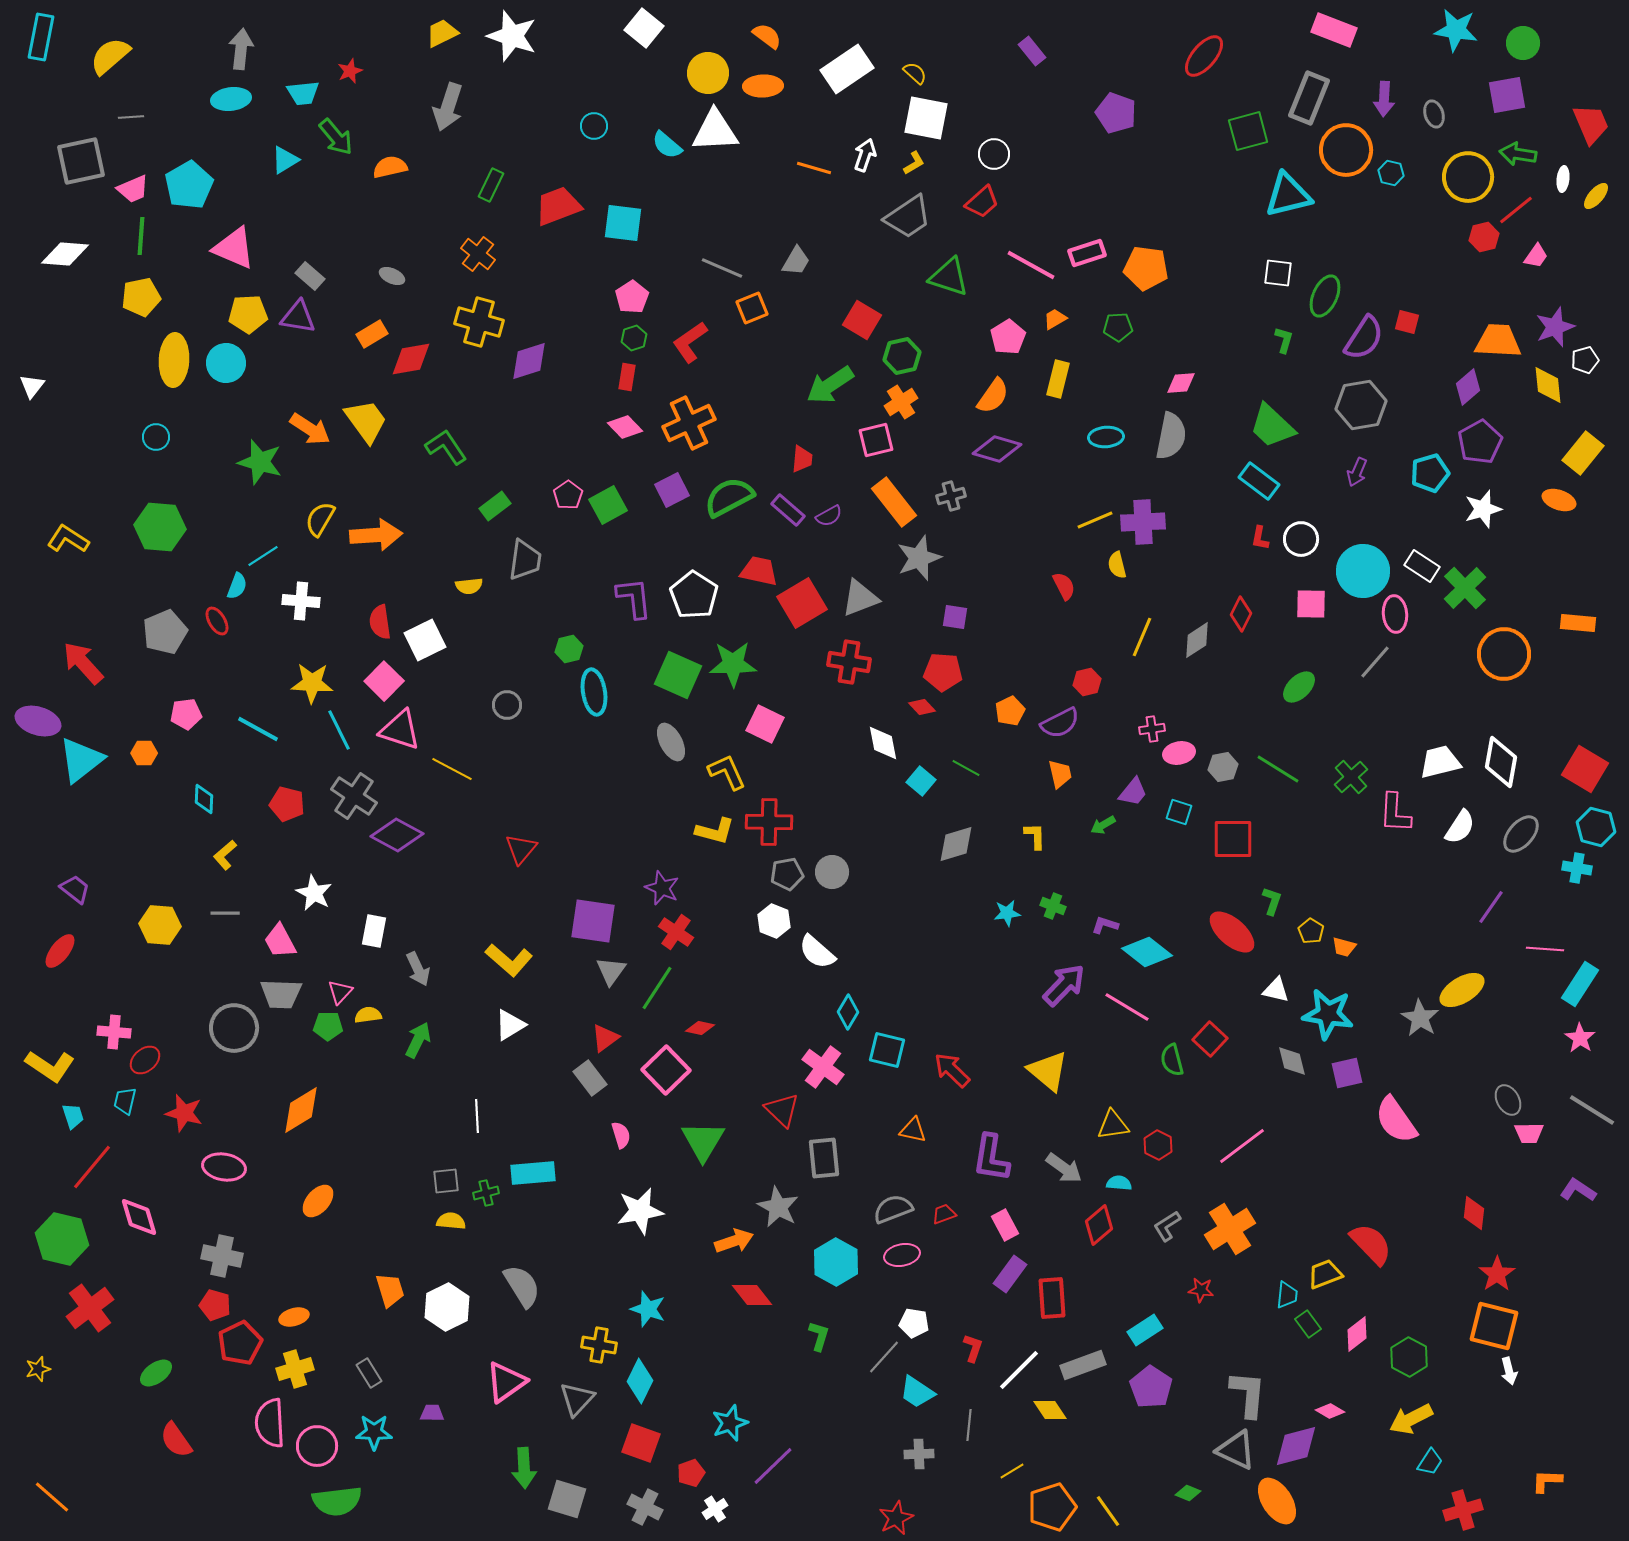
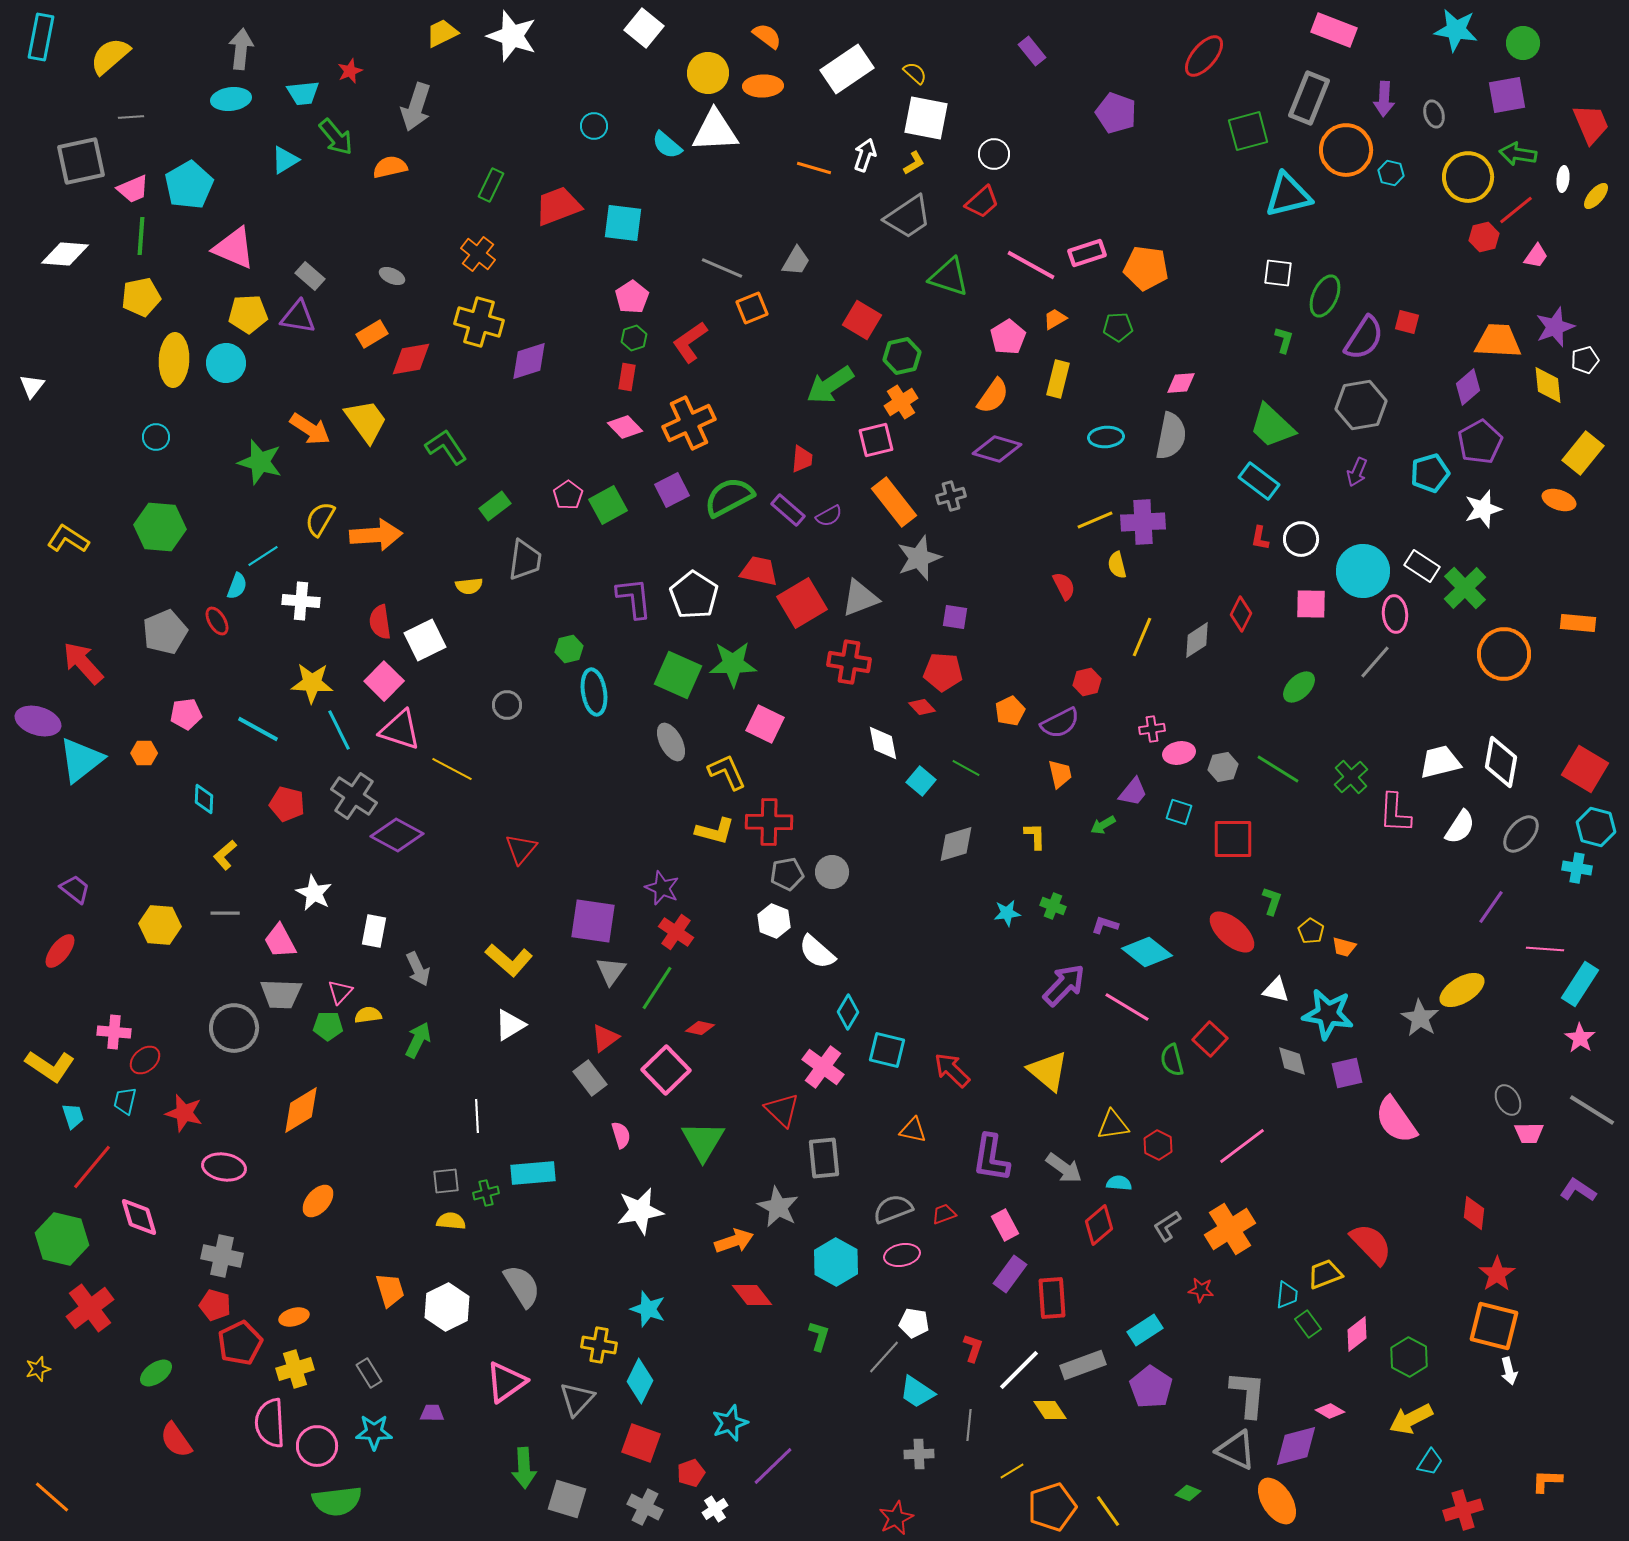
gray arrow at (448, 107): moved 32 px left
